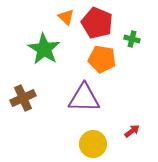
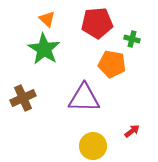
orange triangle: moved 19 px left, 2 px down
red pentagon: rotated 28 degrees counterclockwise
orange pentagon: moved 10 px right, 5 px down
yellow circle: moved 2 px down
